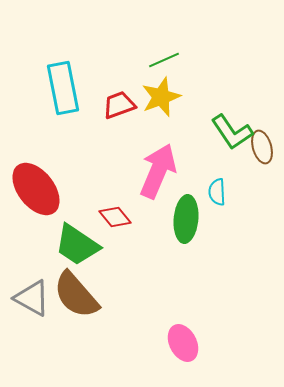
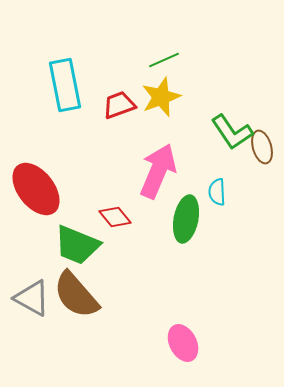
cyan rectangle: moved 2 px right, 3 px up
green ellipse: rotated 6 degrees clockwise
green trapezoid: rotated 12 degrees counterclockwise
